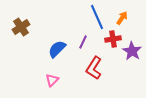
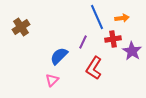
orange arrow: rotated 48 degrees clockwise
blue semicircle: moved 2 px right, 7 px down
